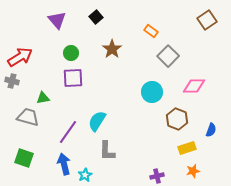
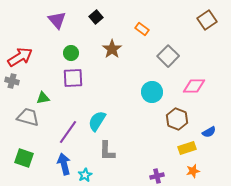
orange rectangle: moved 9 px left, 2 px up
blue semicircle: moved 2 px left, 2 px down; rotated 40 degrees clockwise
